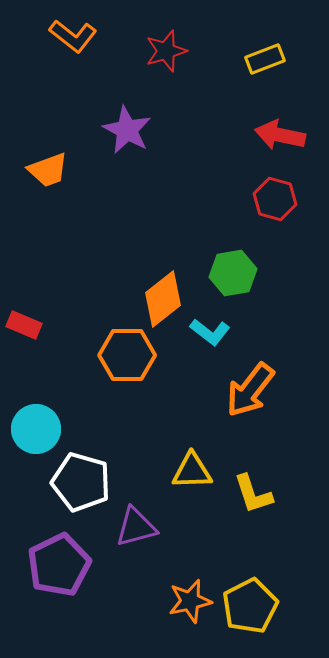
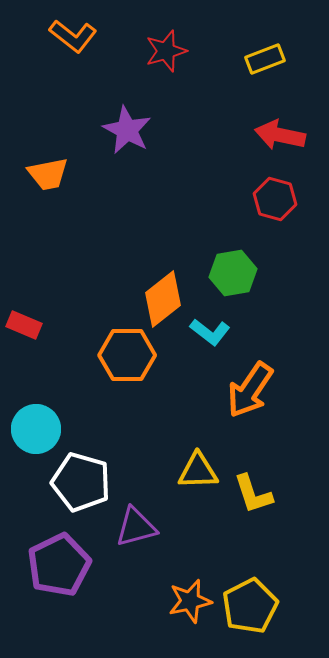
orange trapezoid: moved 4 px down; rotated 9 degrees clockwise
orange arrow: rotated 4 degrees counterclockwise
yellow triangle: moved 6 px right
